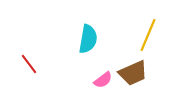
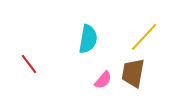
yellow line: moved 4 px left, 2 px down; rotated 20 degrees clockwise
brown trapezoid: rotated 124 degrees clockwise
pink semicircle: rotated 12 degrees counterclockwise
